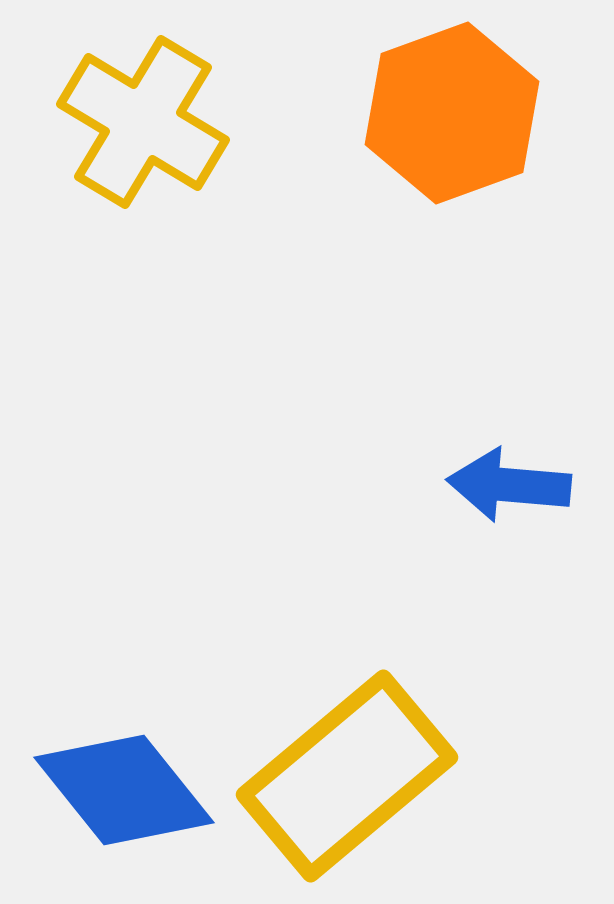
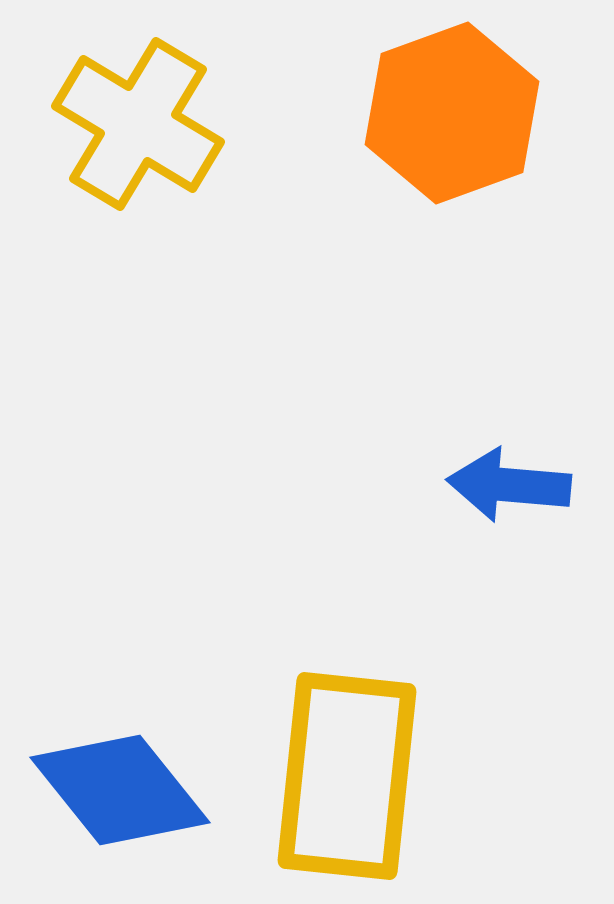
yellow cross: moved 5 px left, 2 px down
yellow rectangle: rotated 44 degrees counterclockwise
blue diamond: moved 4 px left
